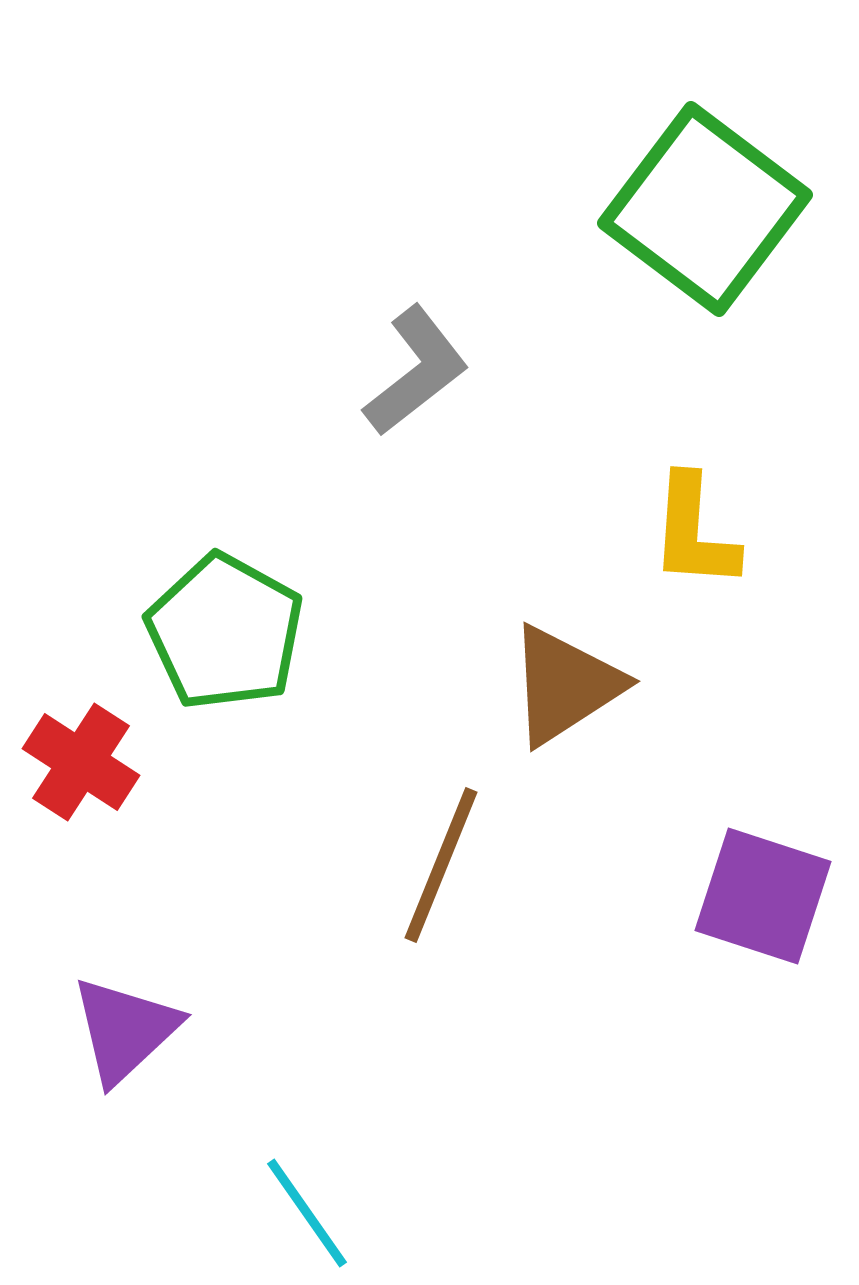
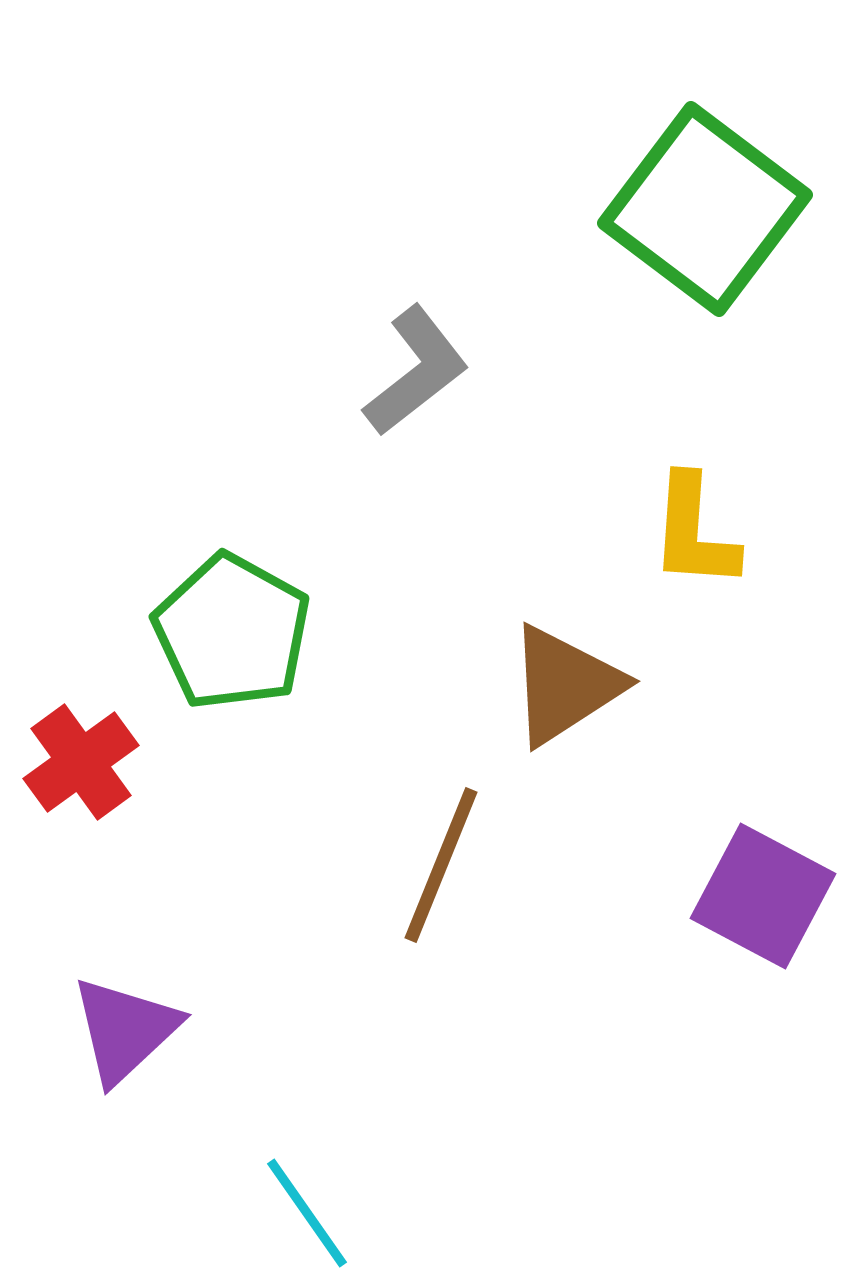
green pentagon: moved 7 px right
red cross: rotated 21 degrees clockwise
purple square: rotated 10 degrees clockwise
